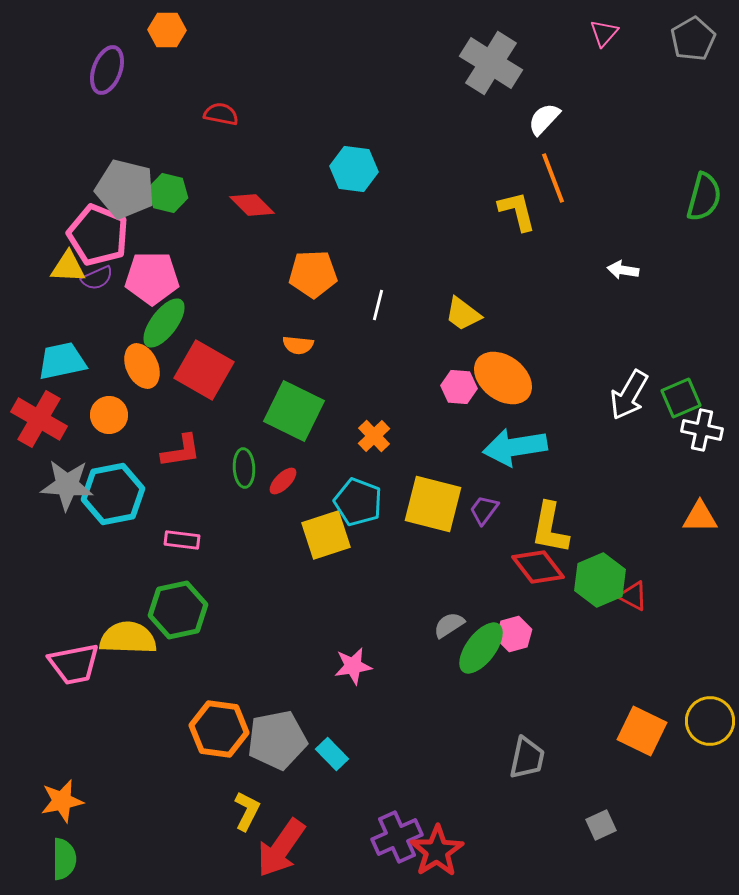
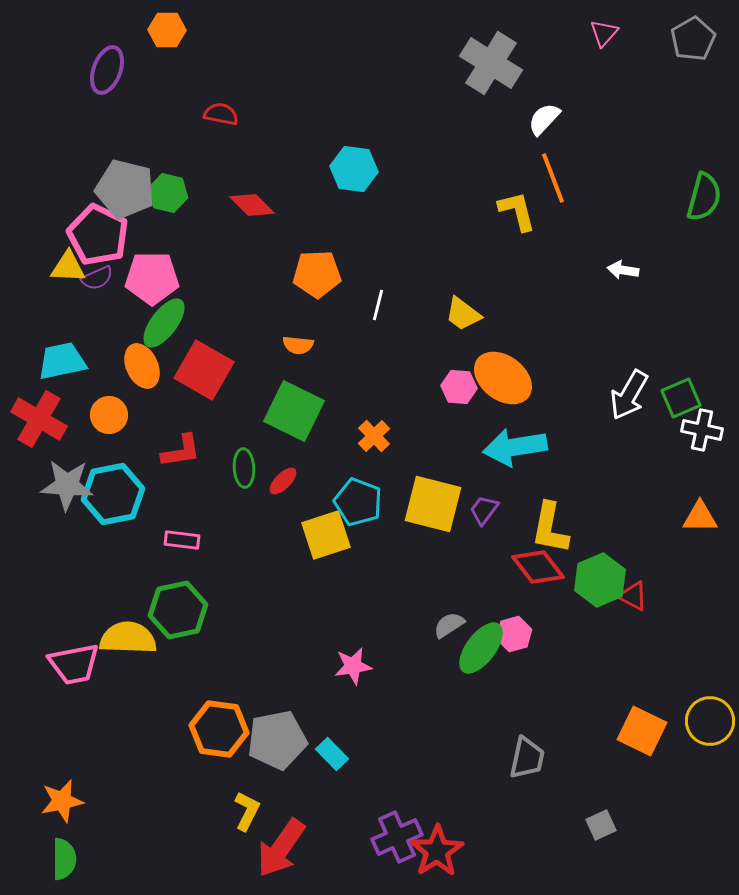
pink pentagon at (98, 235): rotated 4 degrees clockwise
orange pentagon at (313, 274): moved 4 px right
